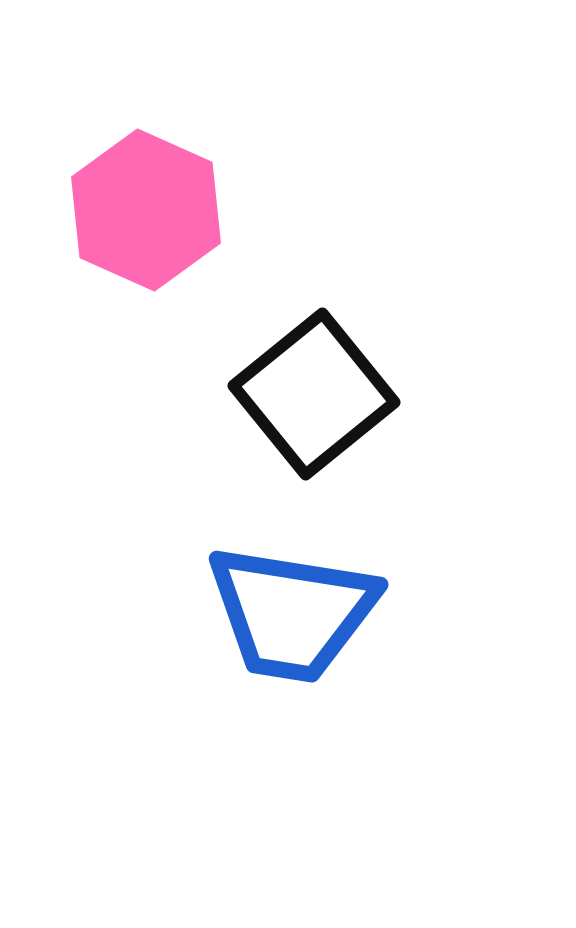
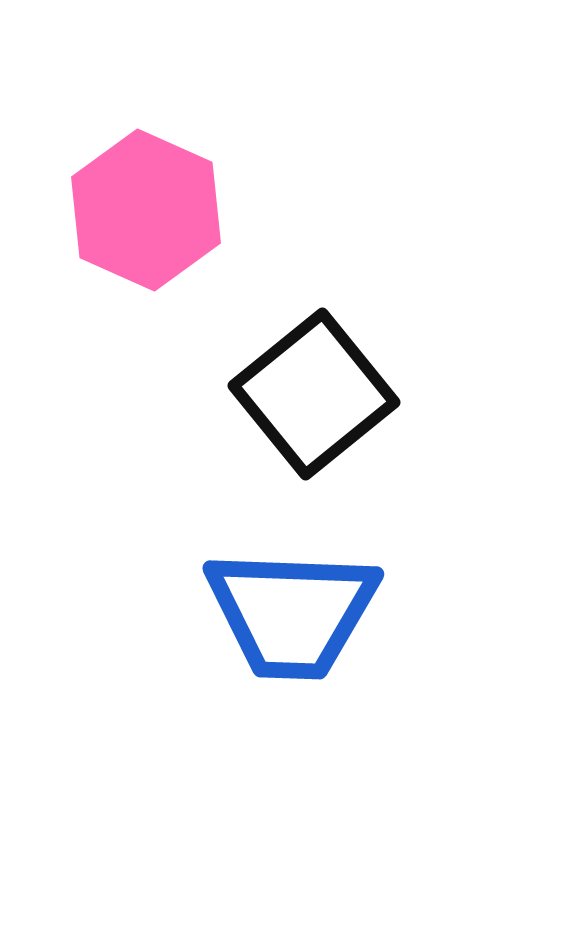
blue trapezoid: rotated 7 degrees counterclockwise
